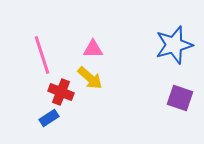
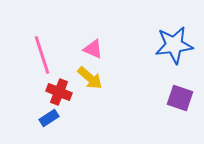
blue star: rotated 9 degrees clockwise
pink triangle: rotated 25 degrees clockwise
red cross: moved 2 px left
